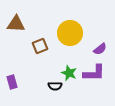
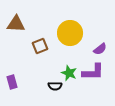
purple L-shape: moved 1 px left, 1 px up
